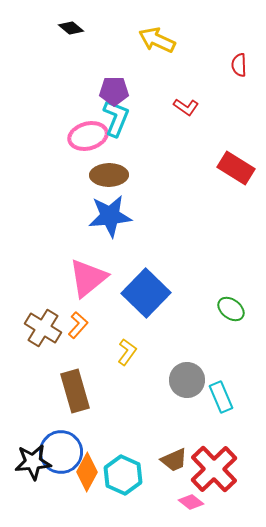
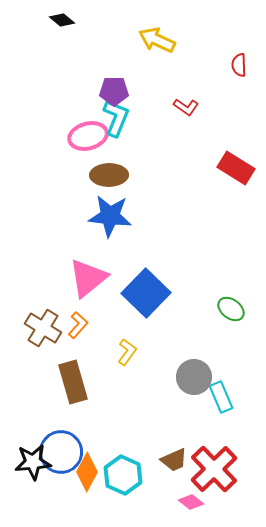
black diamond: moved 9 px left, 8 px up
blue star: rotated 12 degrees clockwise
gray circle: moved 7 px right, 3 px up
brown rectangle: moved 2 px left, 9 px up
